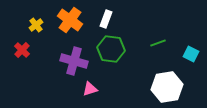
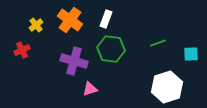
red cross: rotated 21 degrees clockwise
cyan square: rotated 28 degrees counterclockwise
white hexagon: rotated 8 degrees counterclockwise
